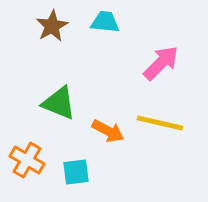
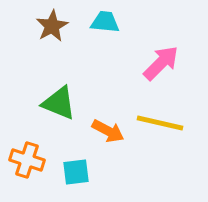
orange cross: rotated 12 degrees counterclockwise
